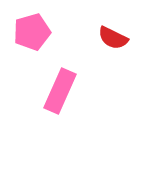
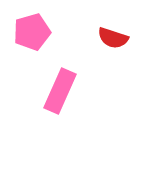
red semicircle: rotated 8 degrees counterclockwise
